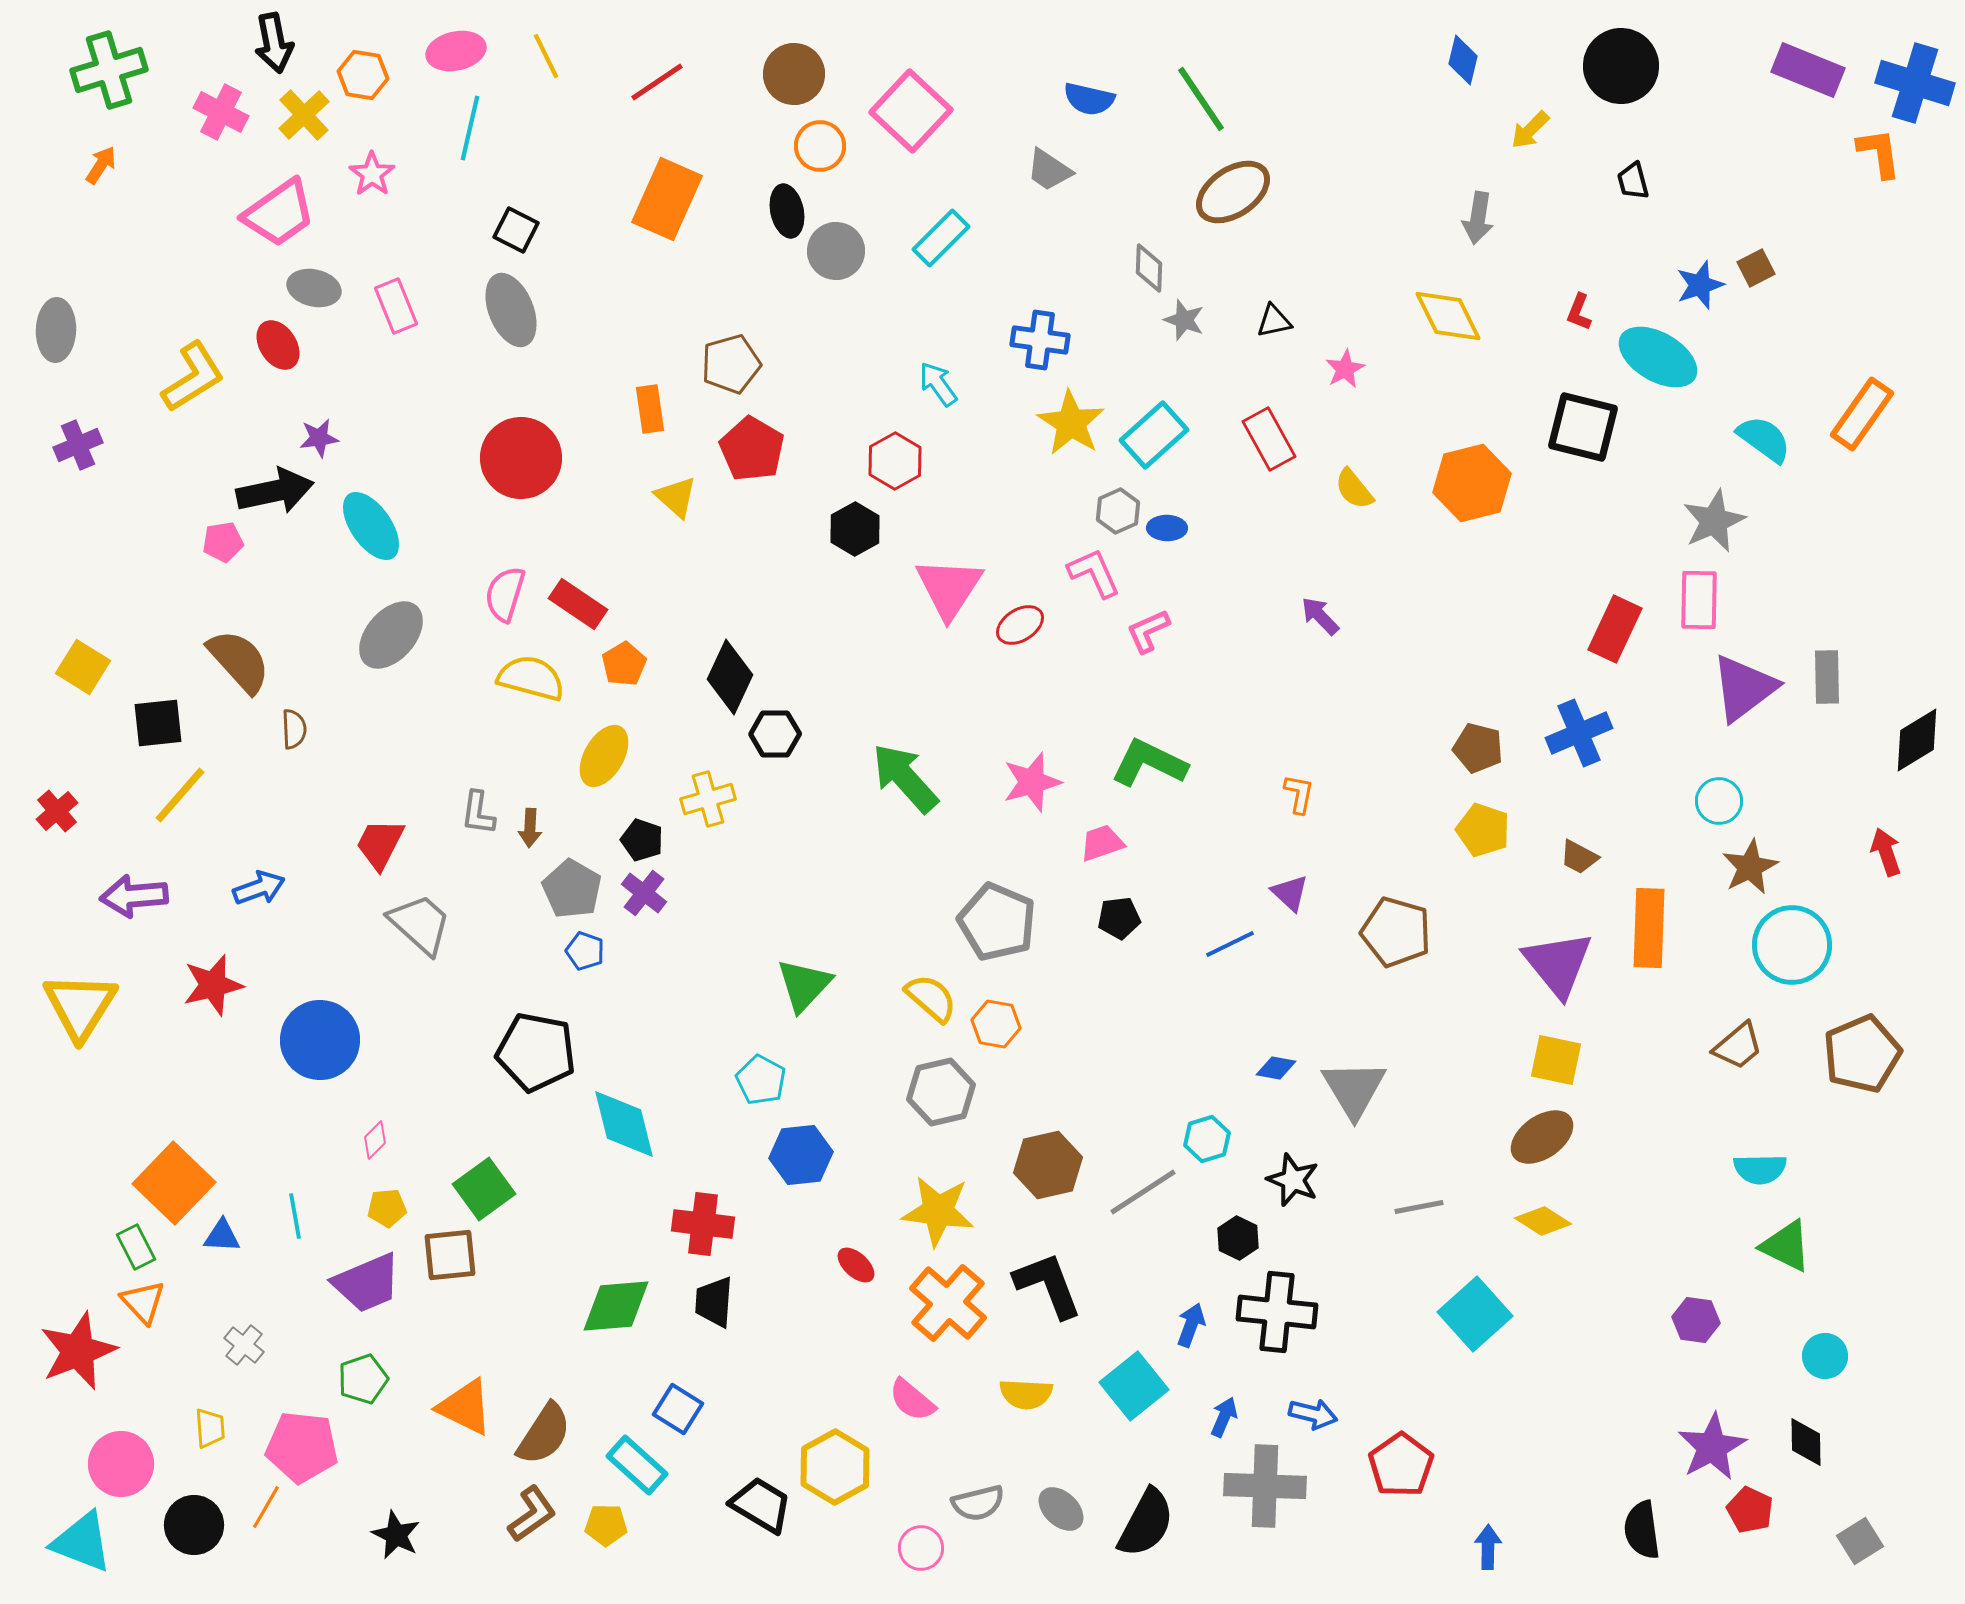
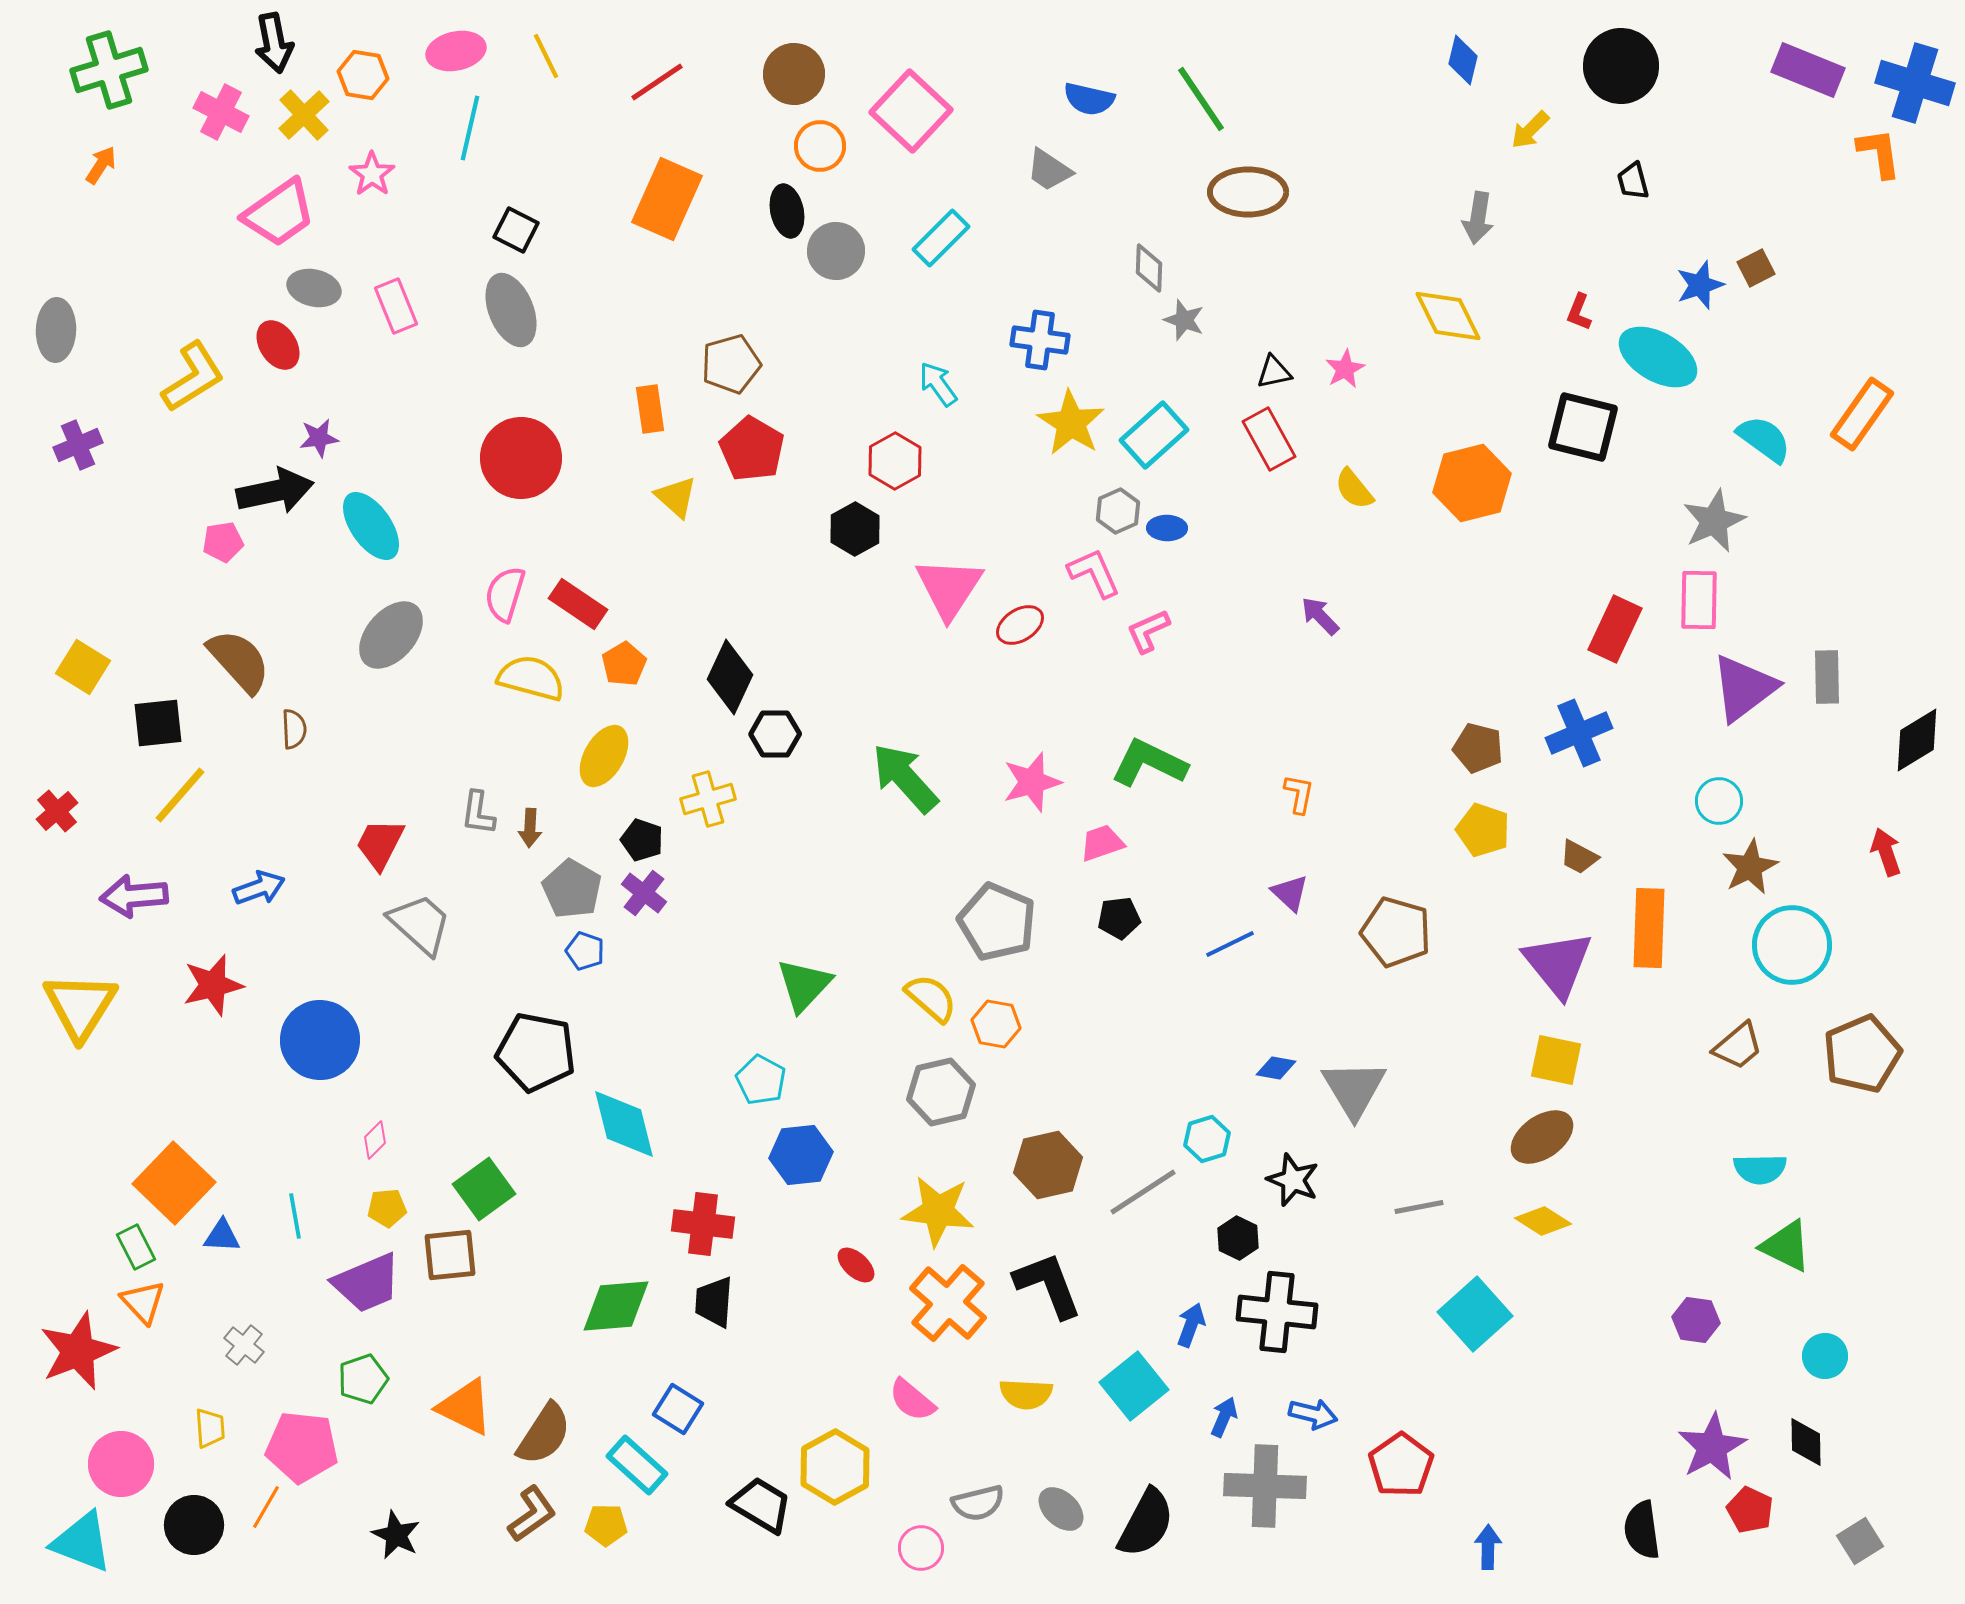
brown ellipse at (1233, 192): moved 15 px right; rotated 34 degrees clockwise
black triangle at (1274, 321): moved 51 px down
